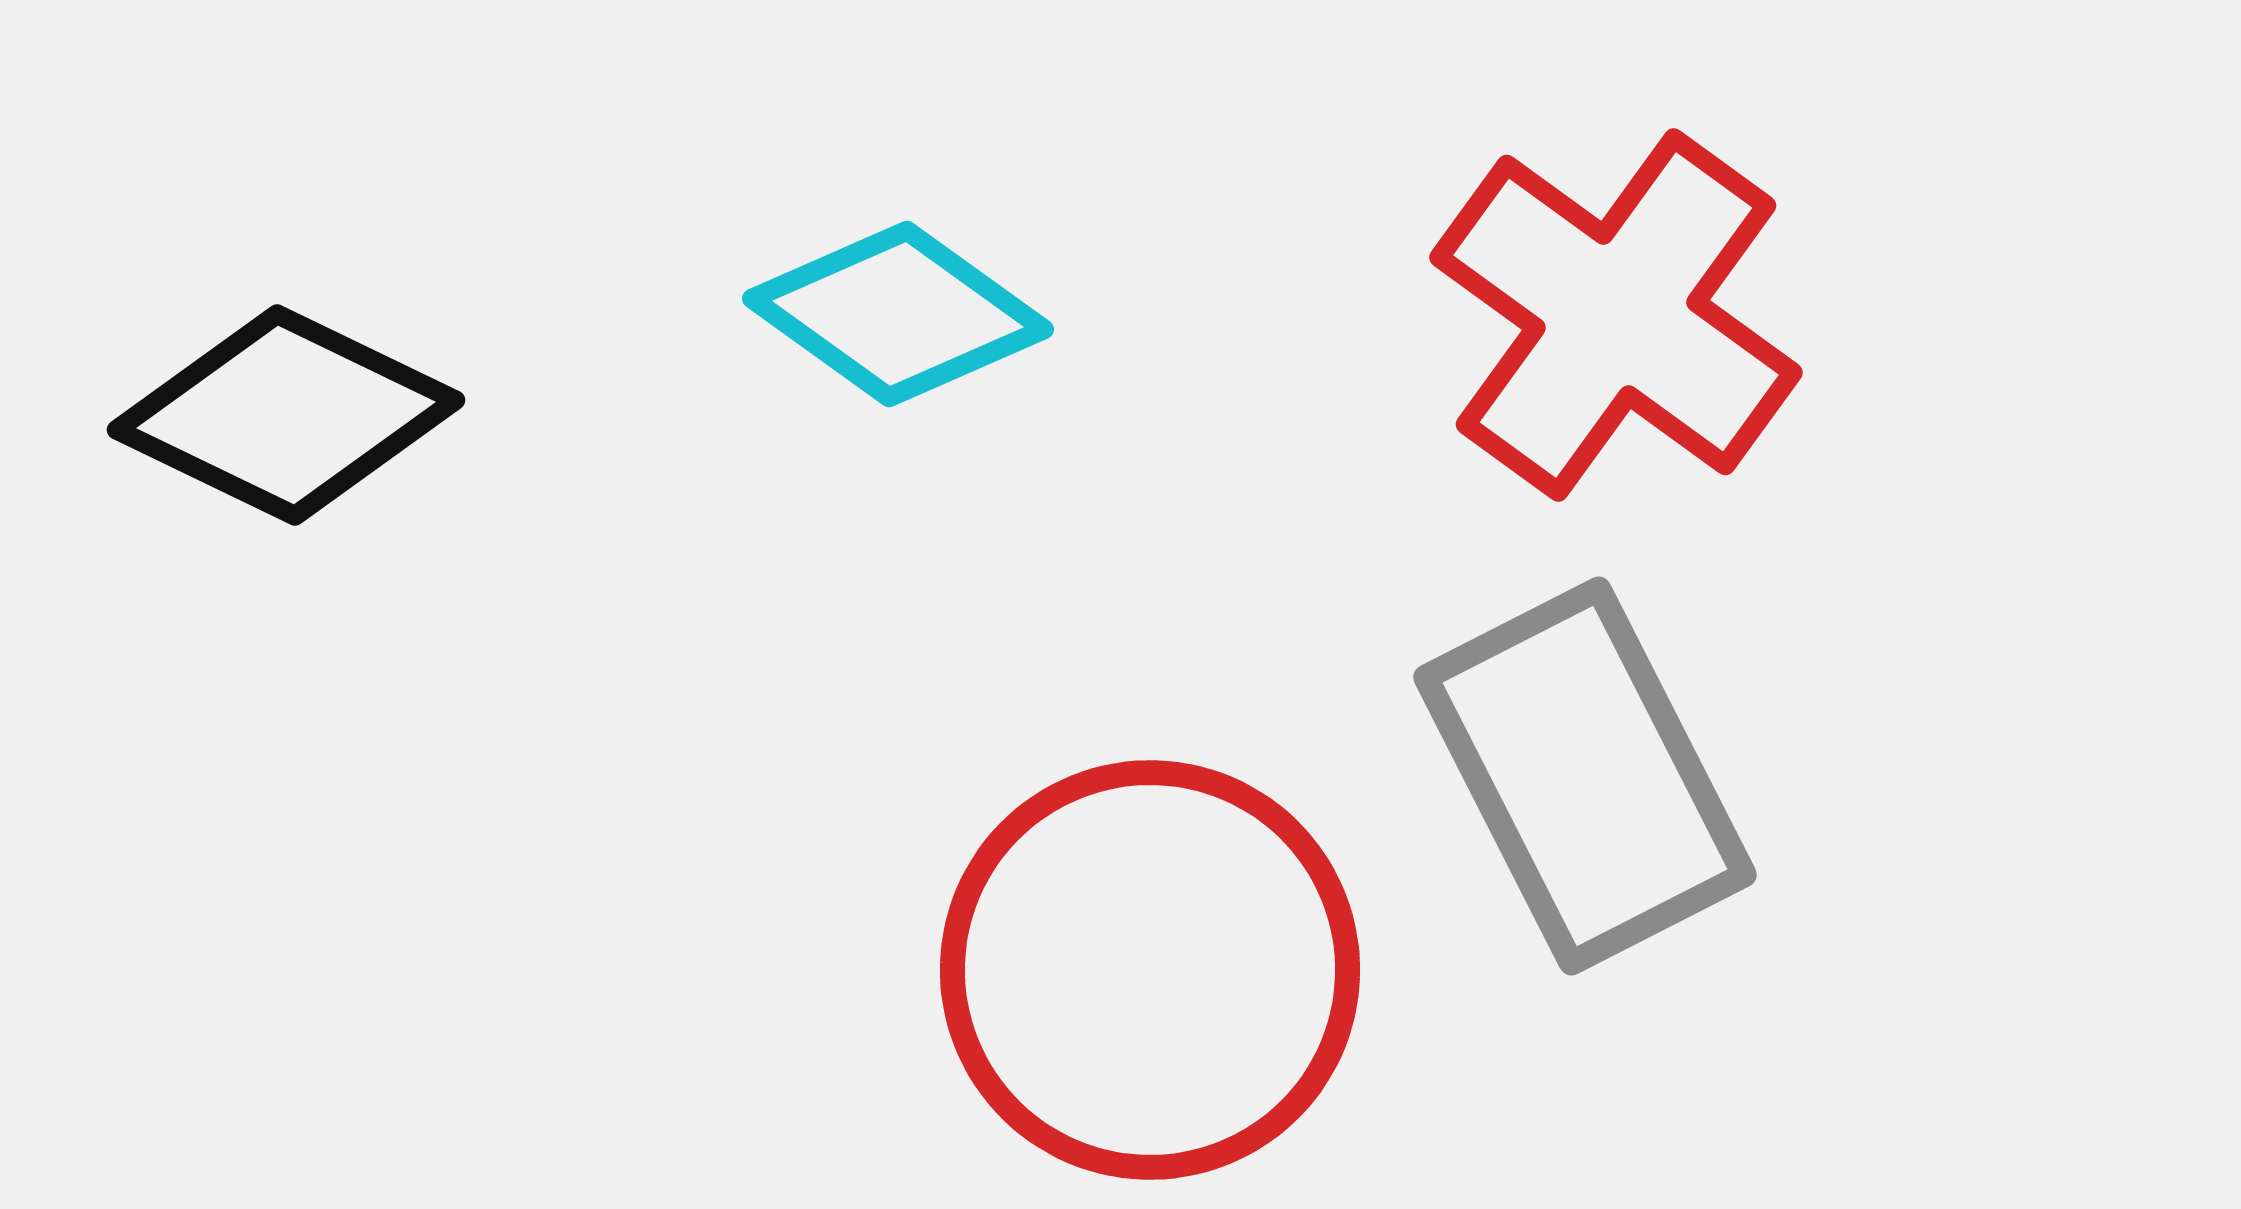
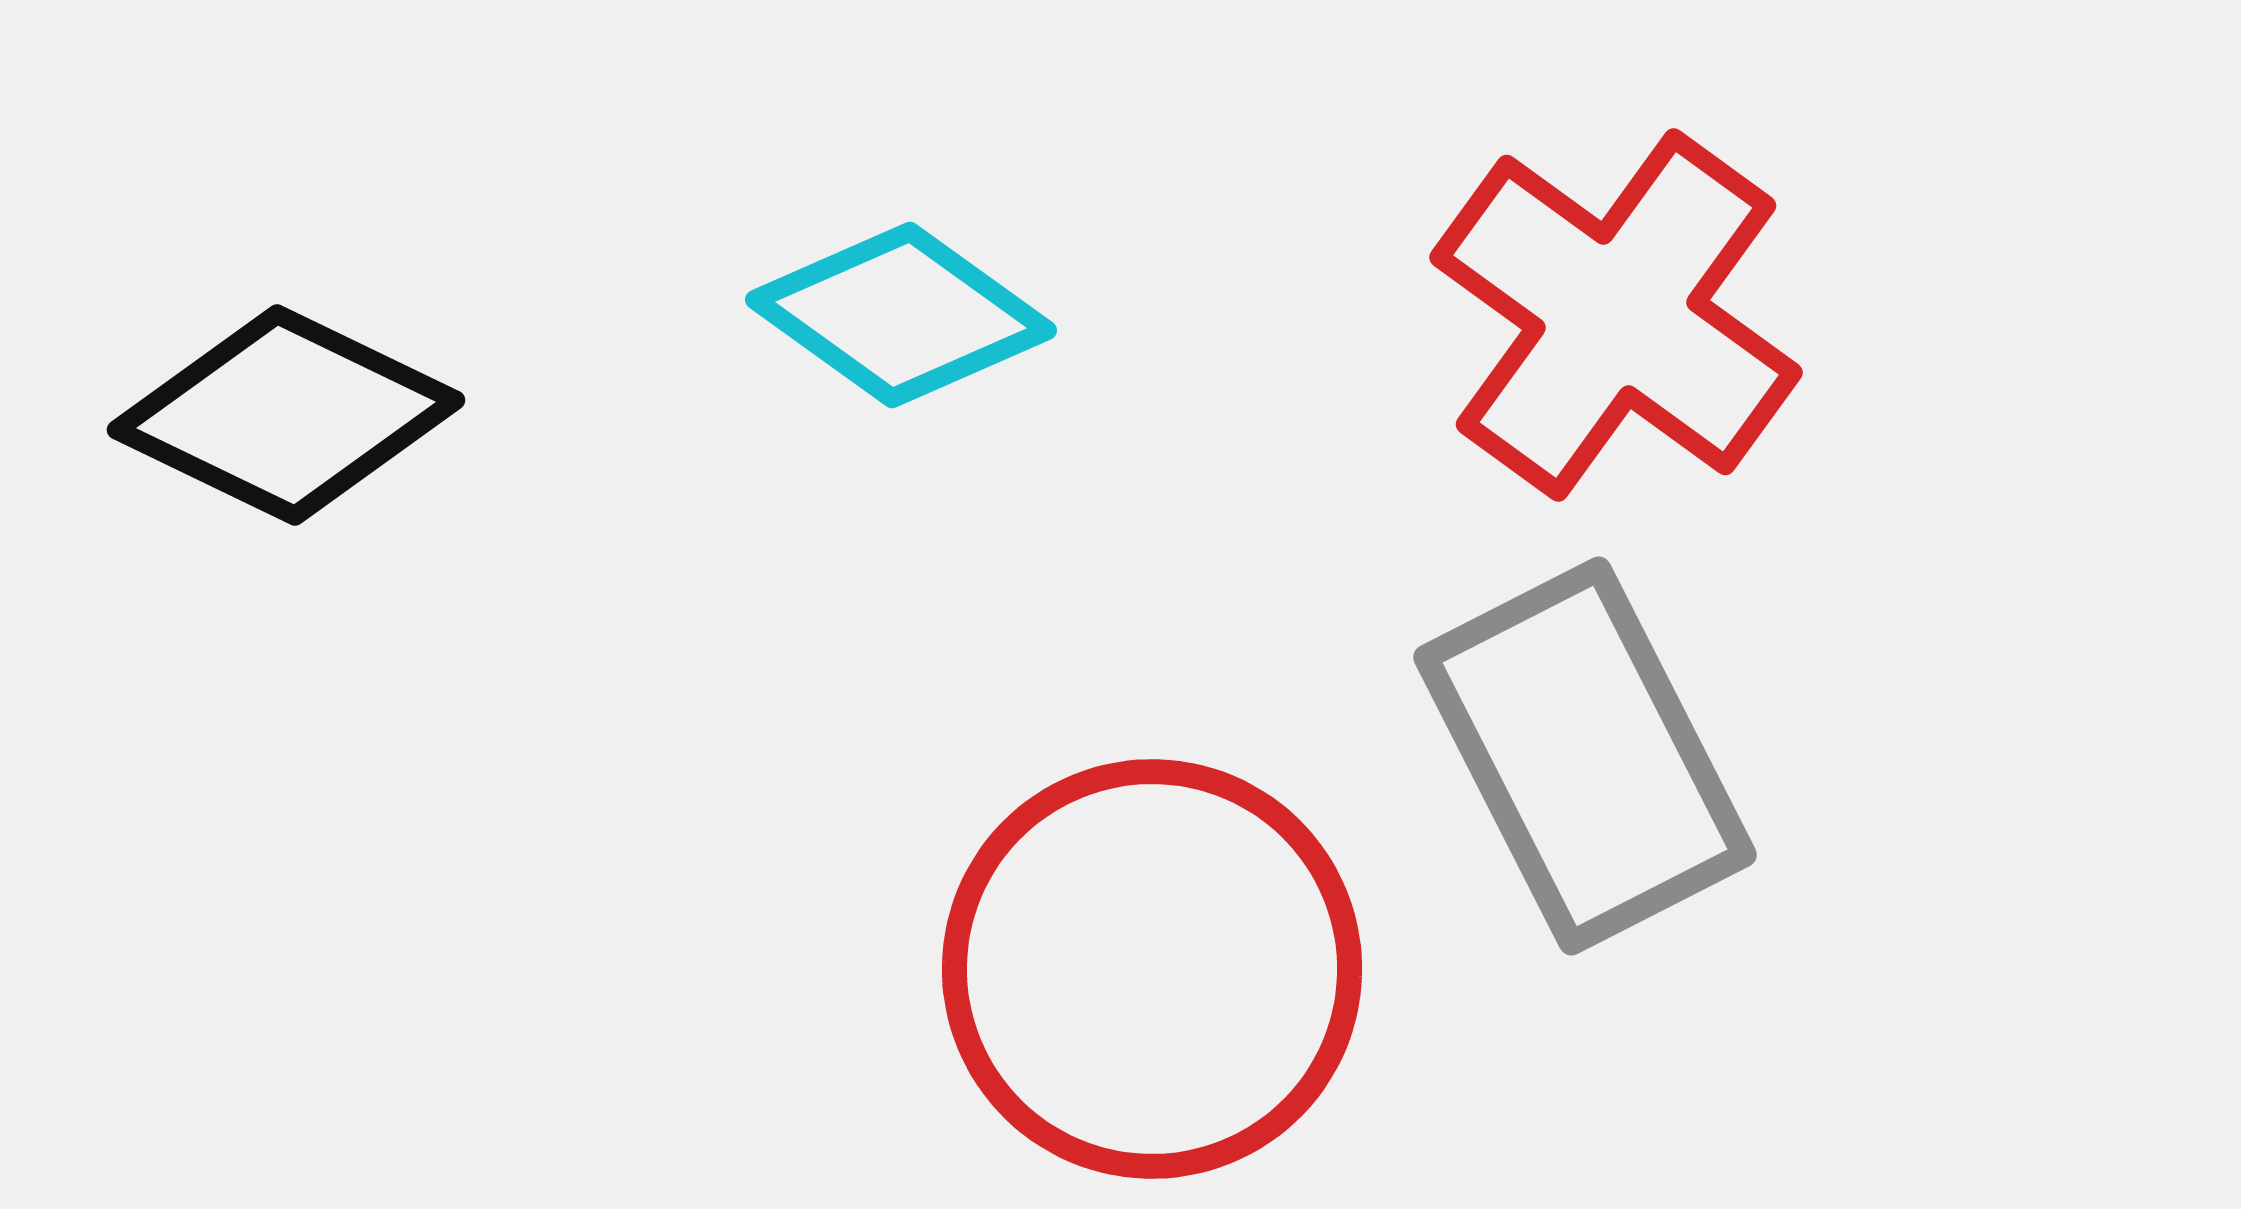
cyan diamond: moved 3 px right, 1 px down
gray rectangle: moved 20 px up
red circle: moved 2 px right, 1 px up
